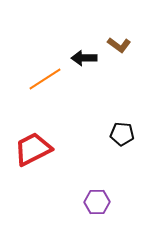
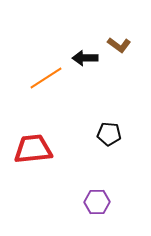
black arrow: moved 1 px right
orange line: moved 1 px right, 1 px up
black pentagon: moved 13 px left
red trapezoid: rotated 21 degrees clockwise
